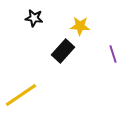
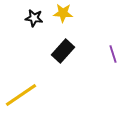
yellow star: moved 17 px left, 13 px up
